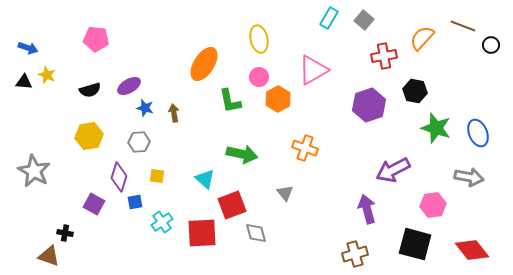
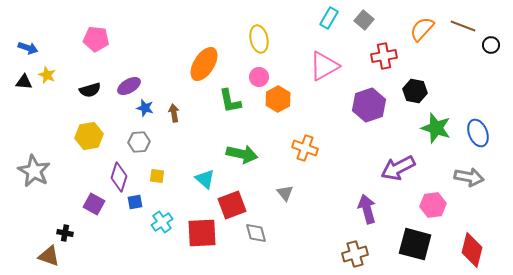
orange semicircle at (422, 38): moved 9 px up
pink triangle at (313, 70): moved 11 px right, 4 px up
purple arrow at (393, 170): moved 5 px right, 2 px up
red diamond at (472, 250): rotated 52 degrees clockwise
